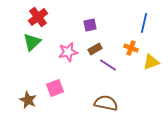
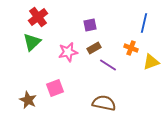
brown rectangle: moved 1 px left, 1 px up
brown semicircle: moved 2 px left
